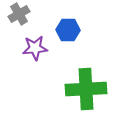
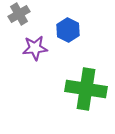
blue hexagon: rotated 25 degrees clockwise
green cross: rotated 12 degrees clockwise
